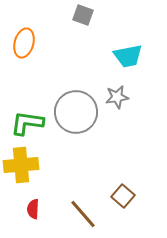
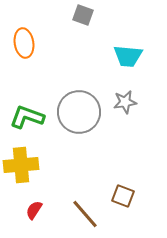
orange ellipse: rotated 24 degrees counterclockwise
cyan trapezoid: rotated 16 degrees clockwise
gray star: moved 8 px right, 5 px down
gray circle: moved 3 px right
green L-shape: moved 6 px up; rotated 12 degrees clockwise
brown square: rotated 20 degrees counterclockwise
red semicircle: moved 1 px right, 1 px down; rotated 30 degrees clockwise
brown line: moved 2 px right
